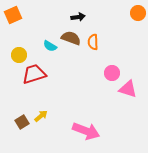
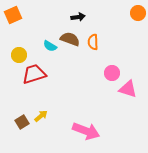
brown semicircle: moved 1 px left, 1 px down
